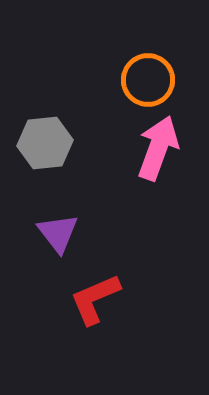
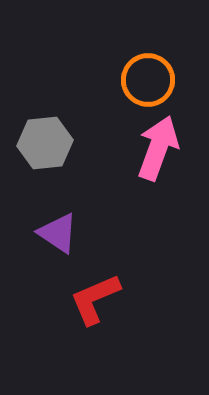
purple triangle: rotated 18 degrees counterclockwise
